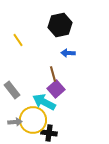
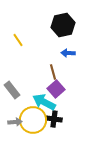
black hexagon: moved 3 px right
brown line: moved 2 px up
black cross: moved 5 px right, 14 px up
